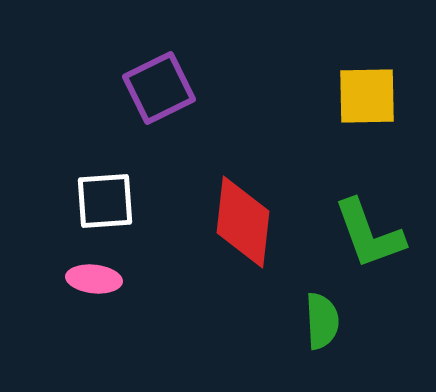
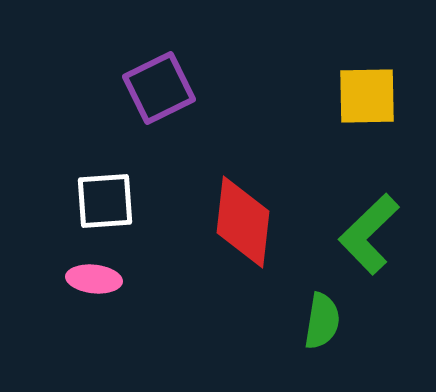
green L-shape: rotated 66 degrees clockwise
green semicircle: rotated 12 degrees clockwise
